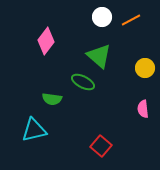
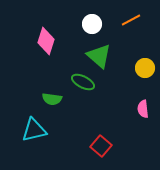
white circle: moved 10 px left, 7 px down
pink diamond: rotated 20 degrees counterclockwise
